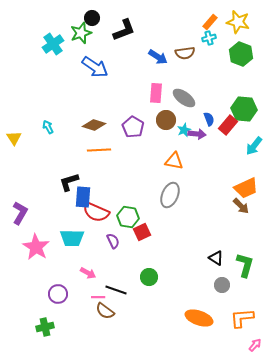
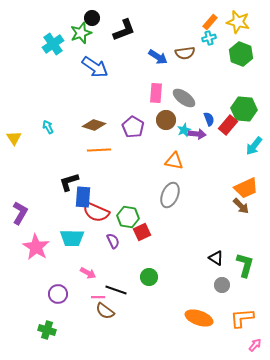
green cross at (45, 327): moved 2 px right, 3 px down; rotated 30 degrees clockwise
